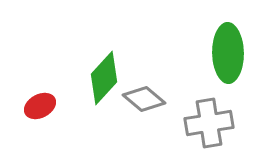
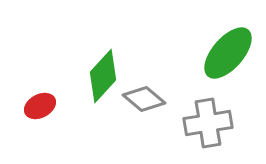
green ellipse: rotated 42 degrees clockwise
green diamond: moved 1 px left, 2 px up
gray cross: moved 1 px left
